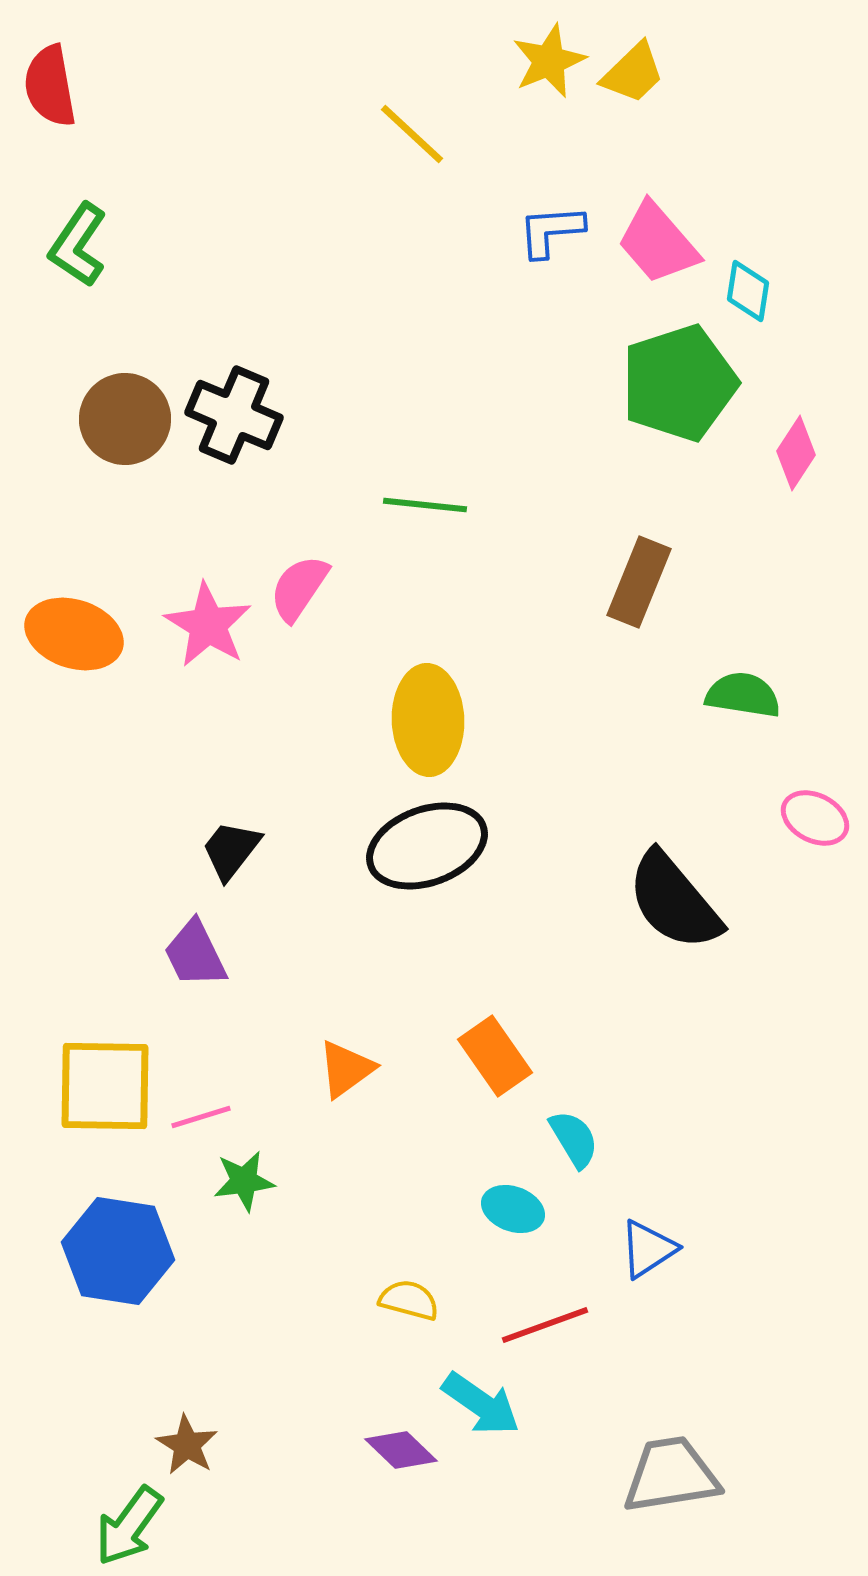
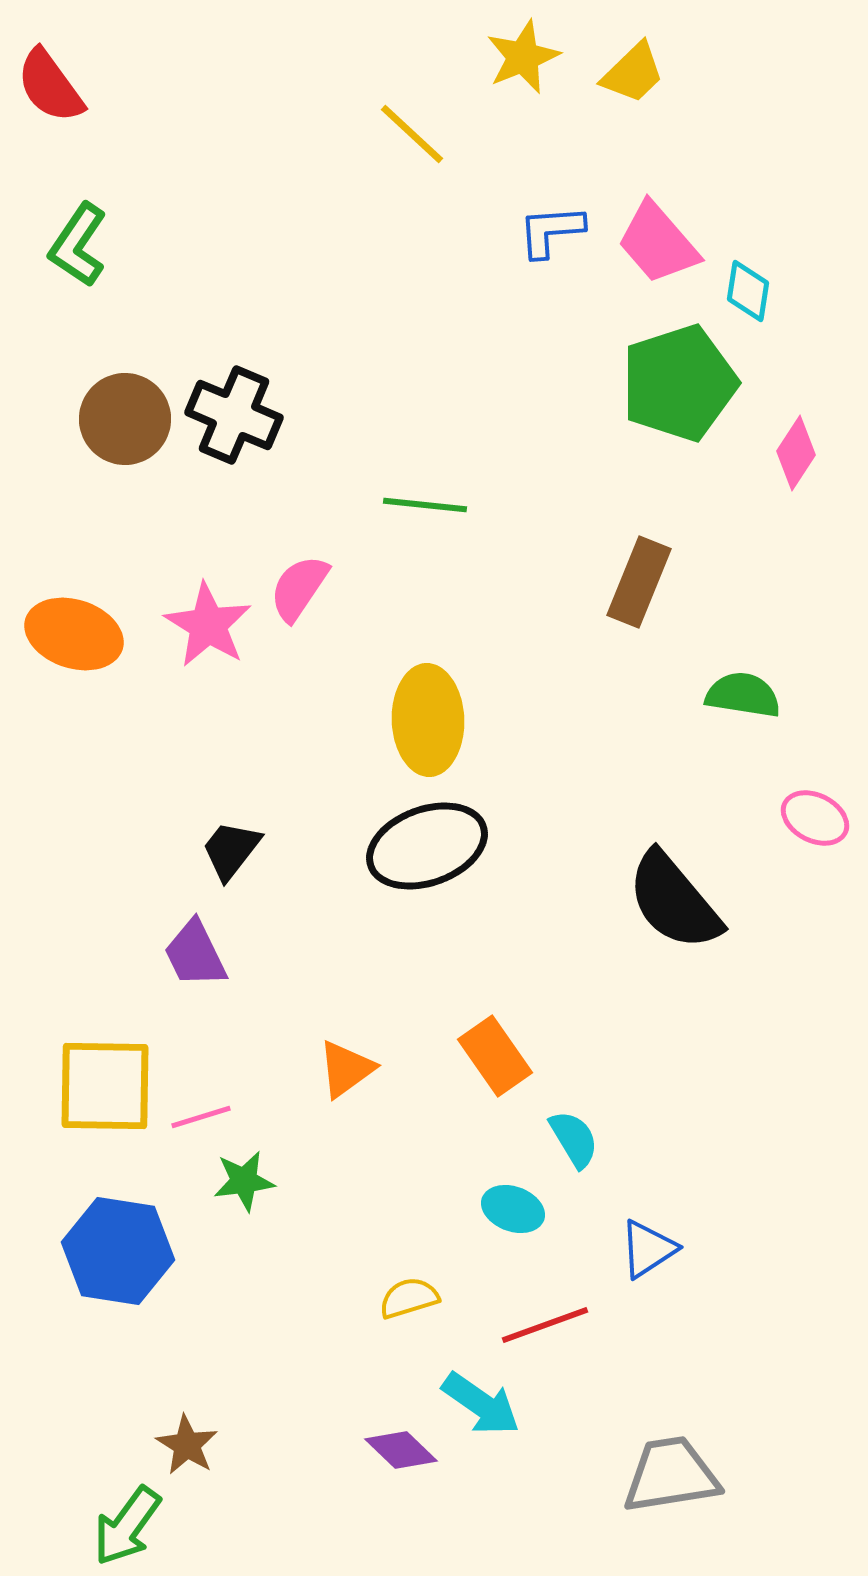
yellow star: moved 26 px left, 4 px up
red semicircle: rotated 26 degrees counterclockwise
yellow semicircle: moved 2 px up; rotated 32 degrees counterclockwise
green arrow: moved 2 px left
